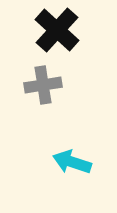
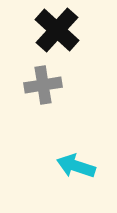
cyan arrow: moved 4 px right, 4 px down
